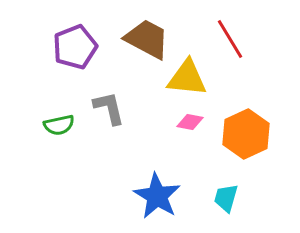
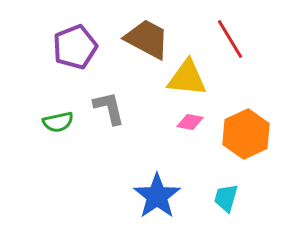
green semicircle: moved 1 px left, 3 px up
blue star: rotated 6 degrees clockwise
